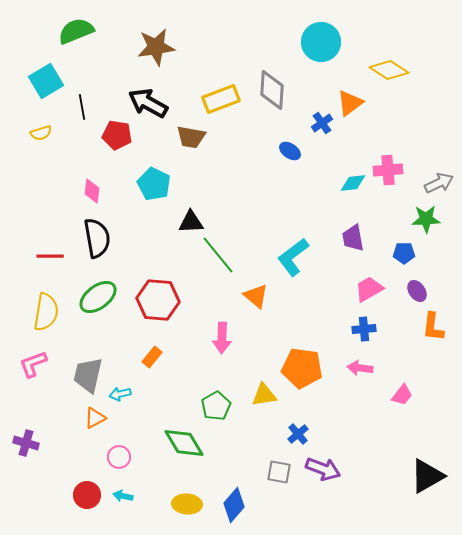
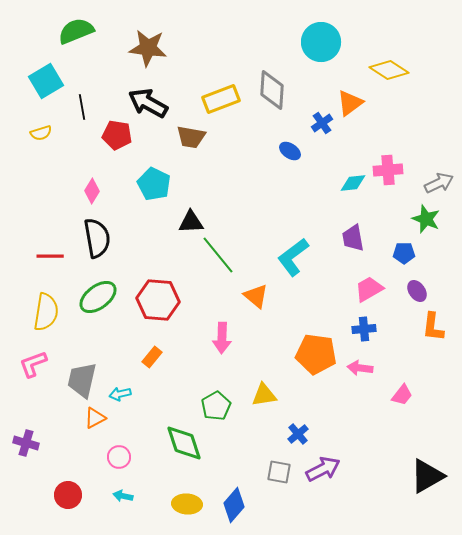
brown star at (156, 47): moved 8 px left, 1 px down; rotated 15 degrees clockwise
pink diamond at (92, 191): rotated 25 degrees clockwise
green star at (426, 219): rotated 24 degrees clockwise
orange pentagon at (302, 368): moved 14 px right, 14 px up
gray trapezoid at (88, 375): moved 6 px left, 5 px down
green diamond at (184, 443): rotated 12 degrees clockwise
purple arrow at (323, 469): rotated 48 degrees counterclockwise
red circle at (87, 495): moved 19 px left
